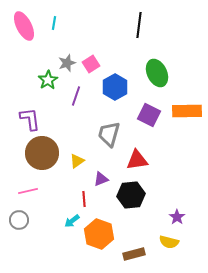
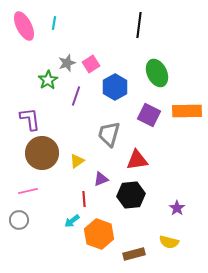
purple star: moved 9 px up
